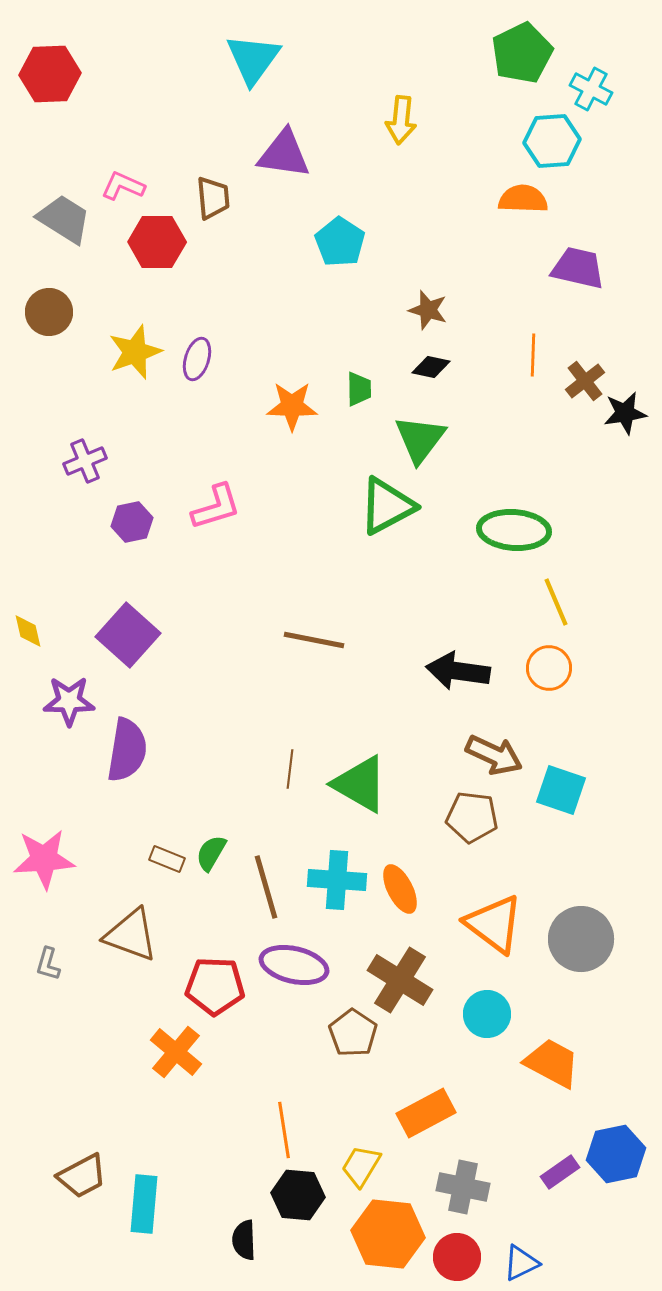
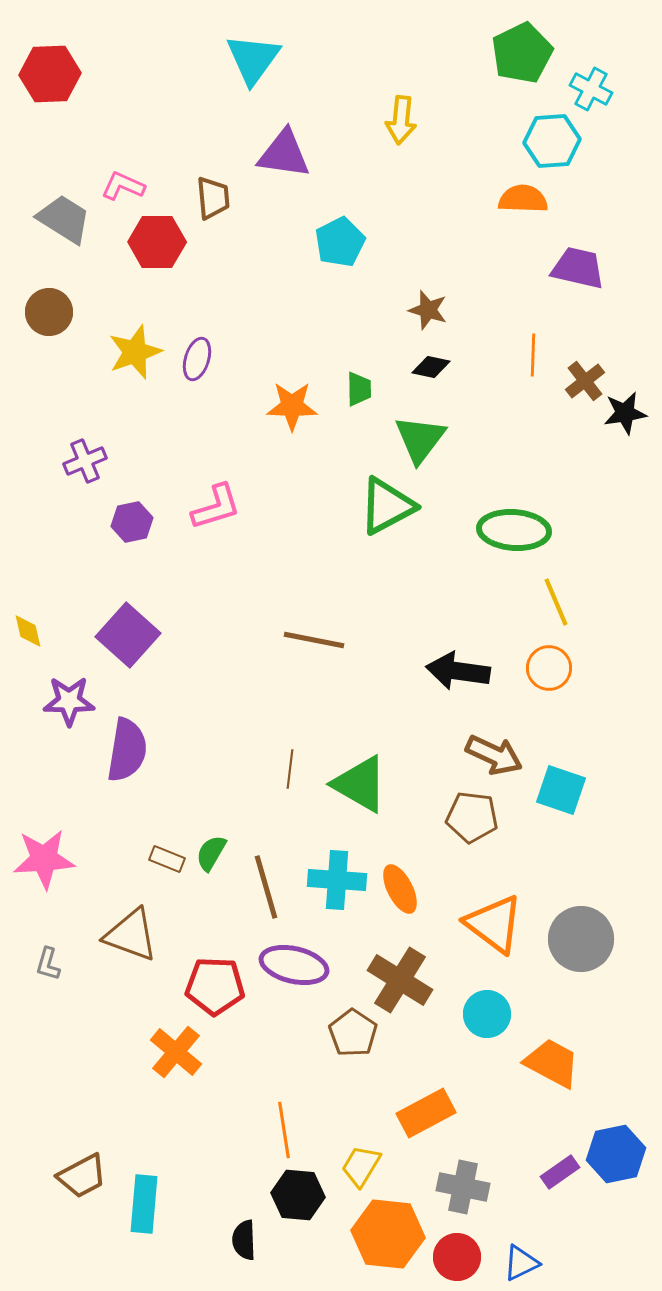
cyan pentagon at (340, 242): rotated 12 degrees clockwise
